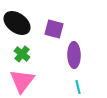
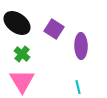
purple square: rotated 18 degrees clockwise
purple ellipse: moved 7 px right, 9 px up
pink triangle: rotated 8 degrees counterclockwise
